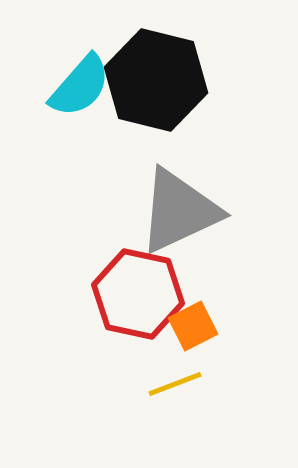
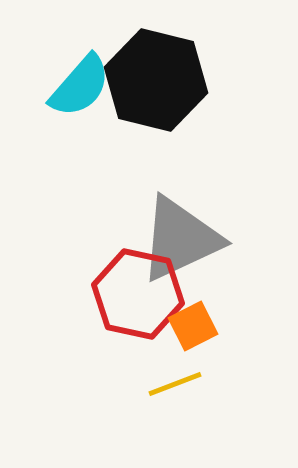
gray triangle: moved 1 px right, 28 px down
